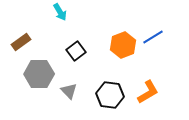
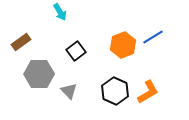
black hexagon: moved 5 px right, 4 px up; rotated 16 degrees clockwise
